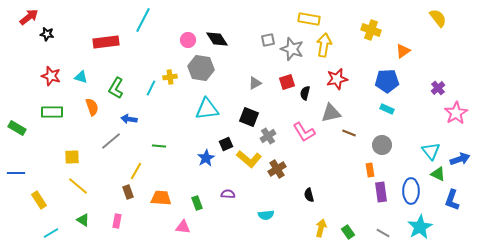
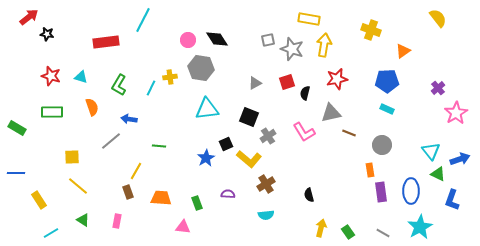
green L-shape at (116, 88): moved 3 px right, 3 px up
brown cross at (277, 169): moved 11 px left, 15 px down
